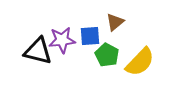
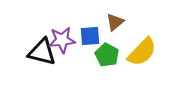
black triangle: moved 4 px right, 1 px down
yellow semicircle: moved 2 px right, 10 px up
